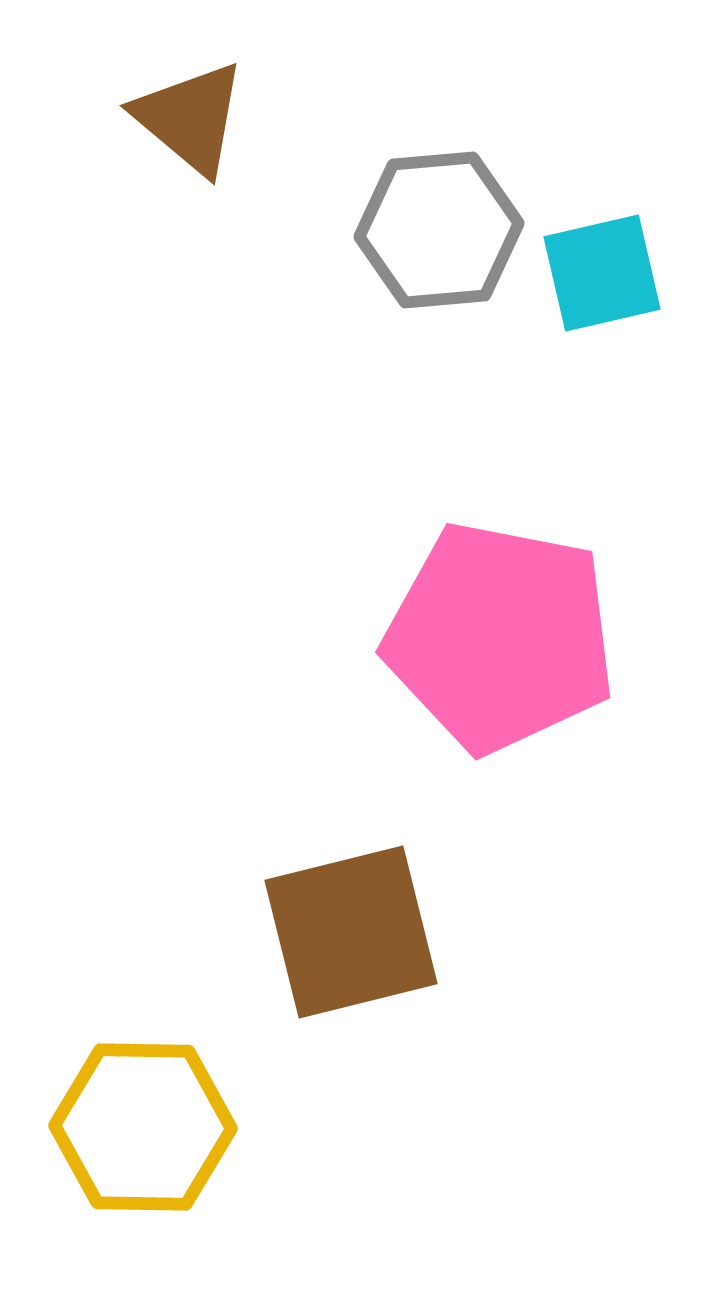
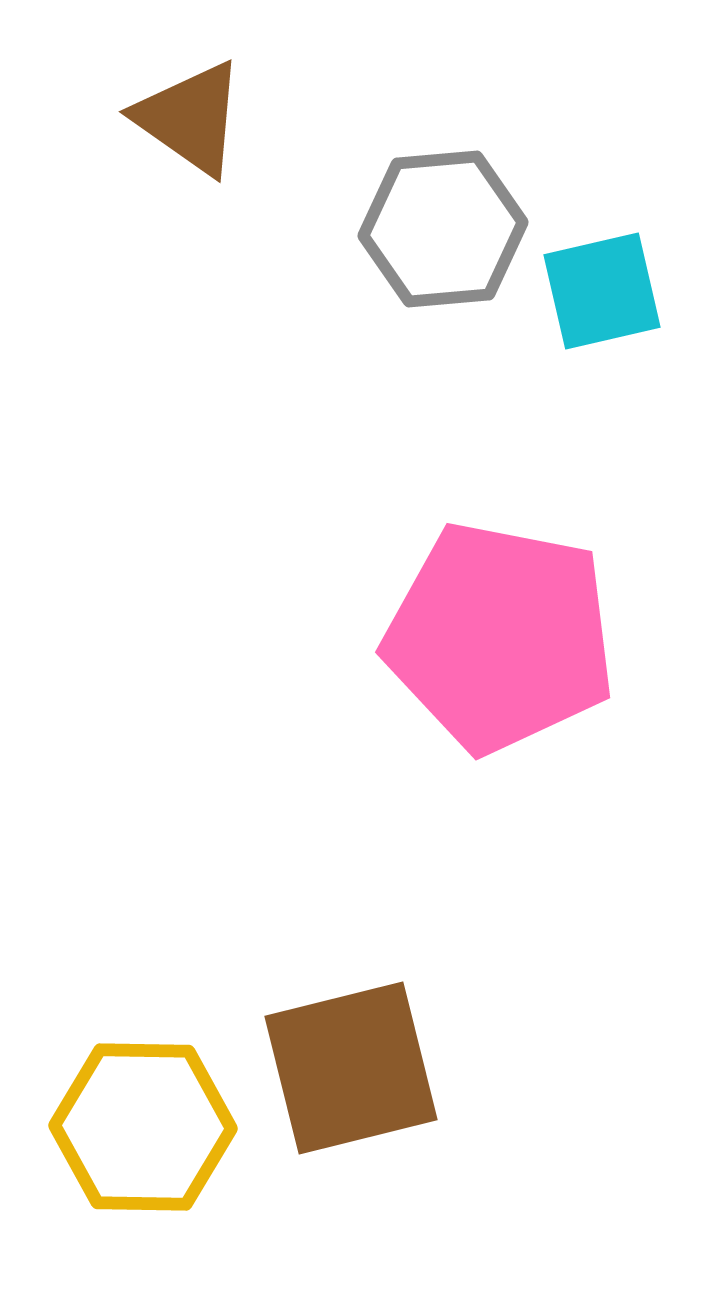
brown triangle: rotated 5 degrees counterclockwise
gray hexagon: moved 4 px right, 1 px up
cyan square: moved 18 px down
brown square: moved 136 px down
